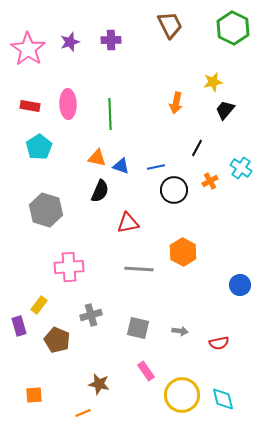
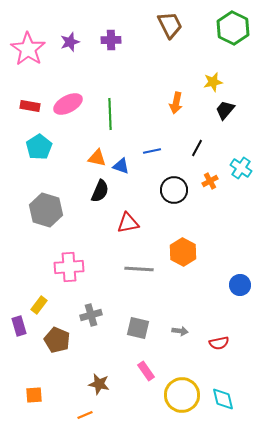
pink ellipse: rotated 64 degrees clockwise
blue line: moved 4 px left, 16 px up
orange line: moved 2 px right, 2 px down
